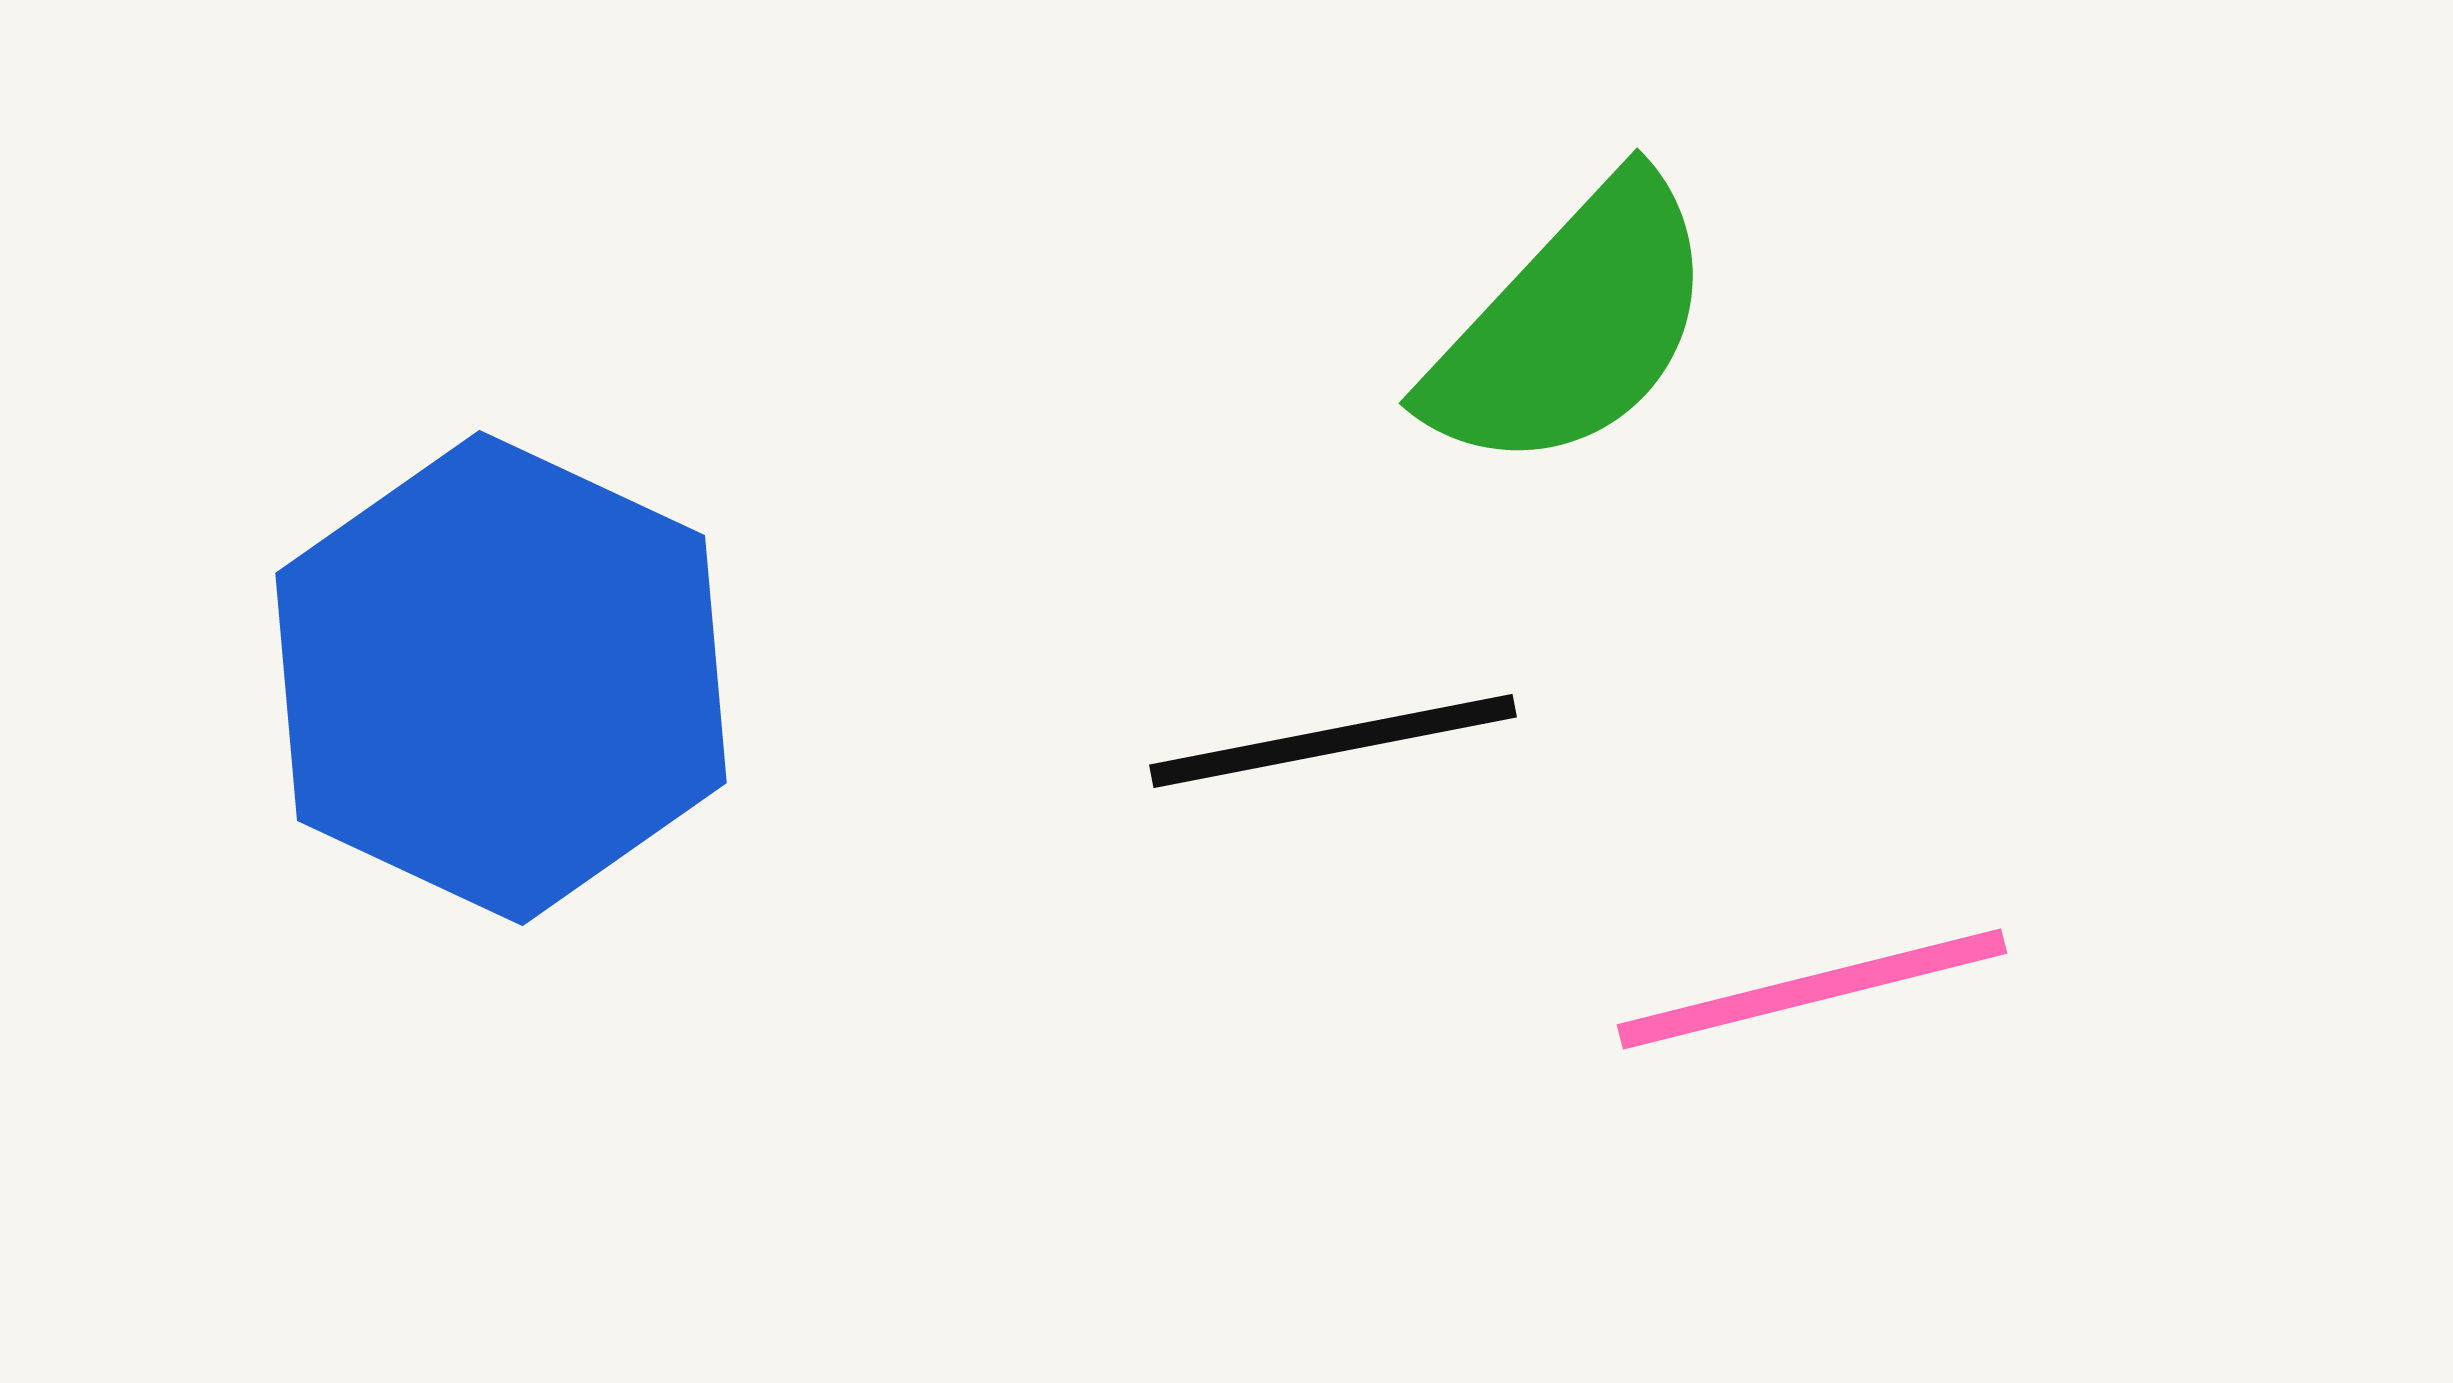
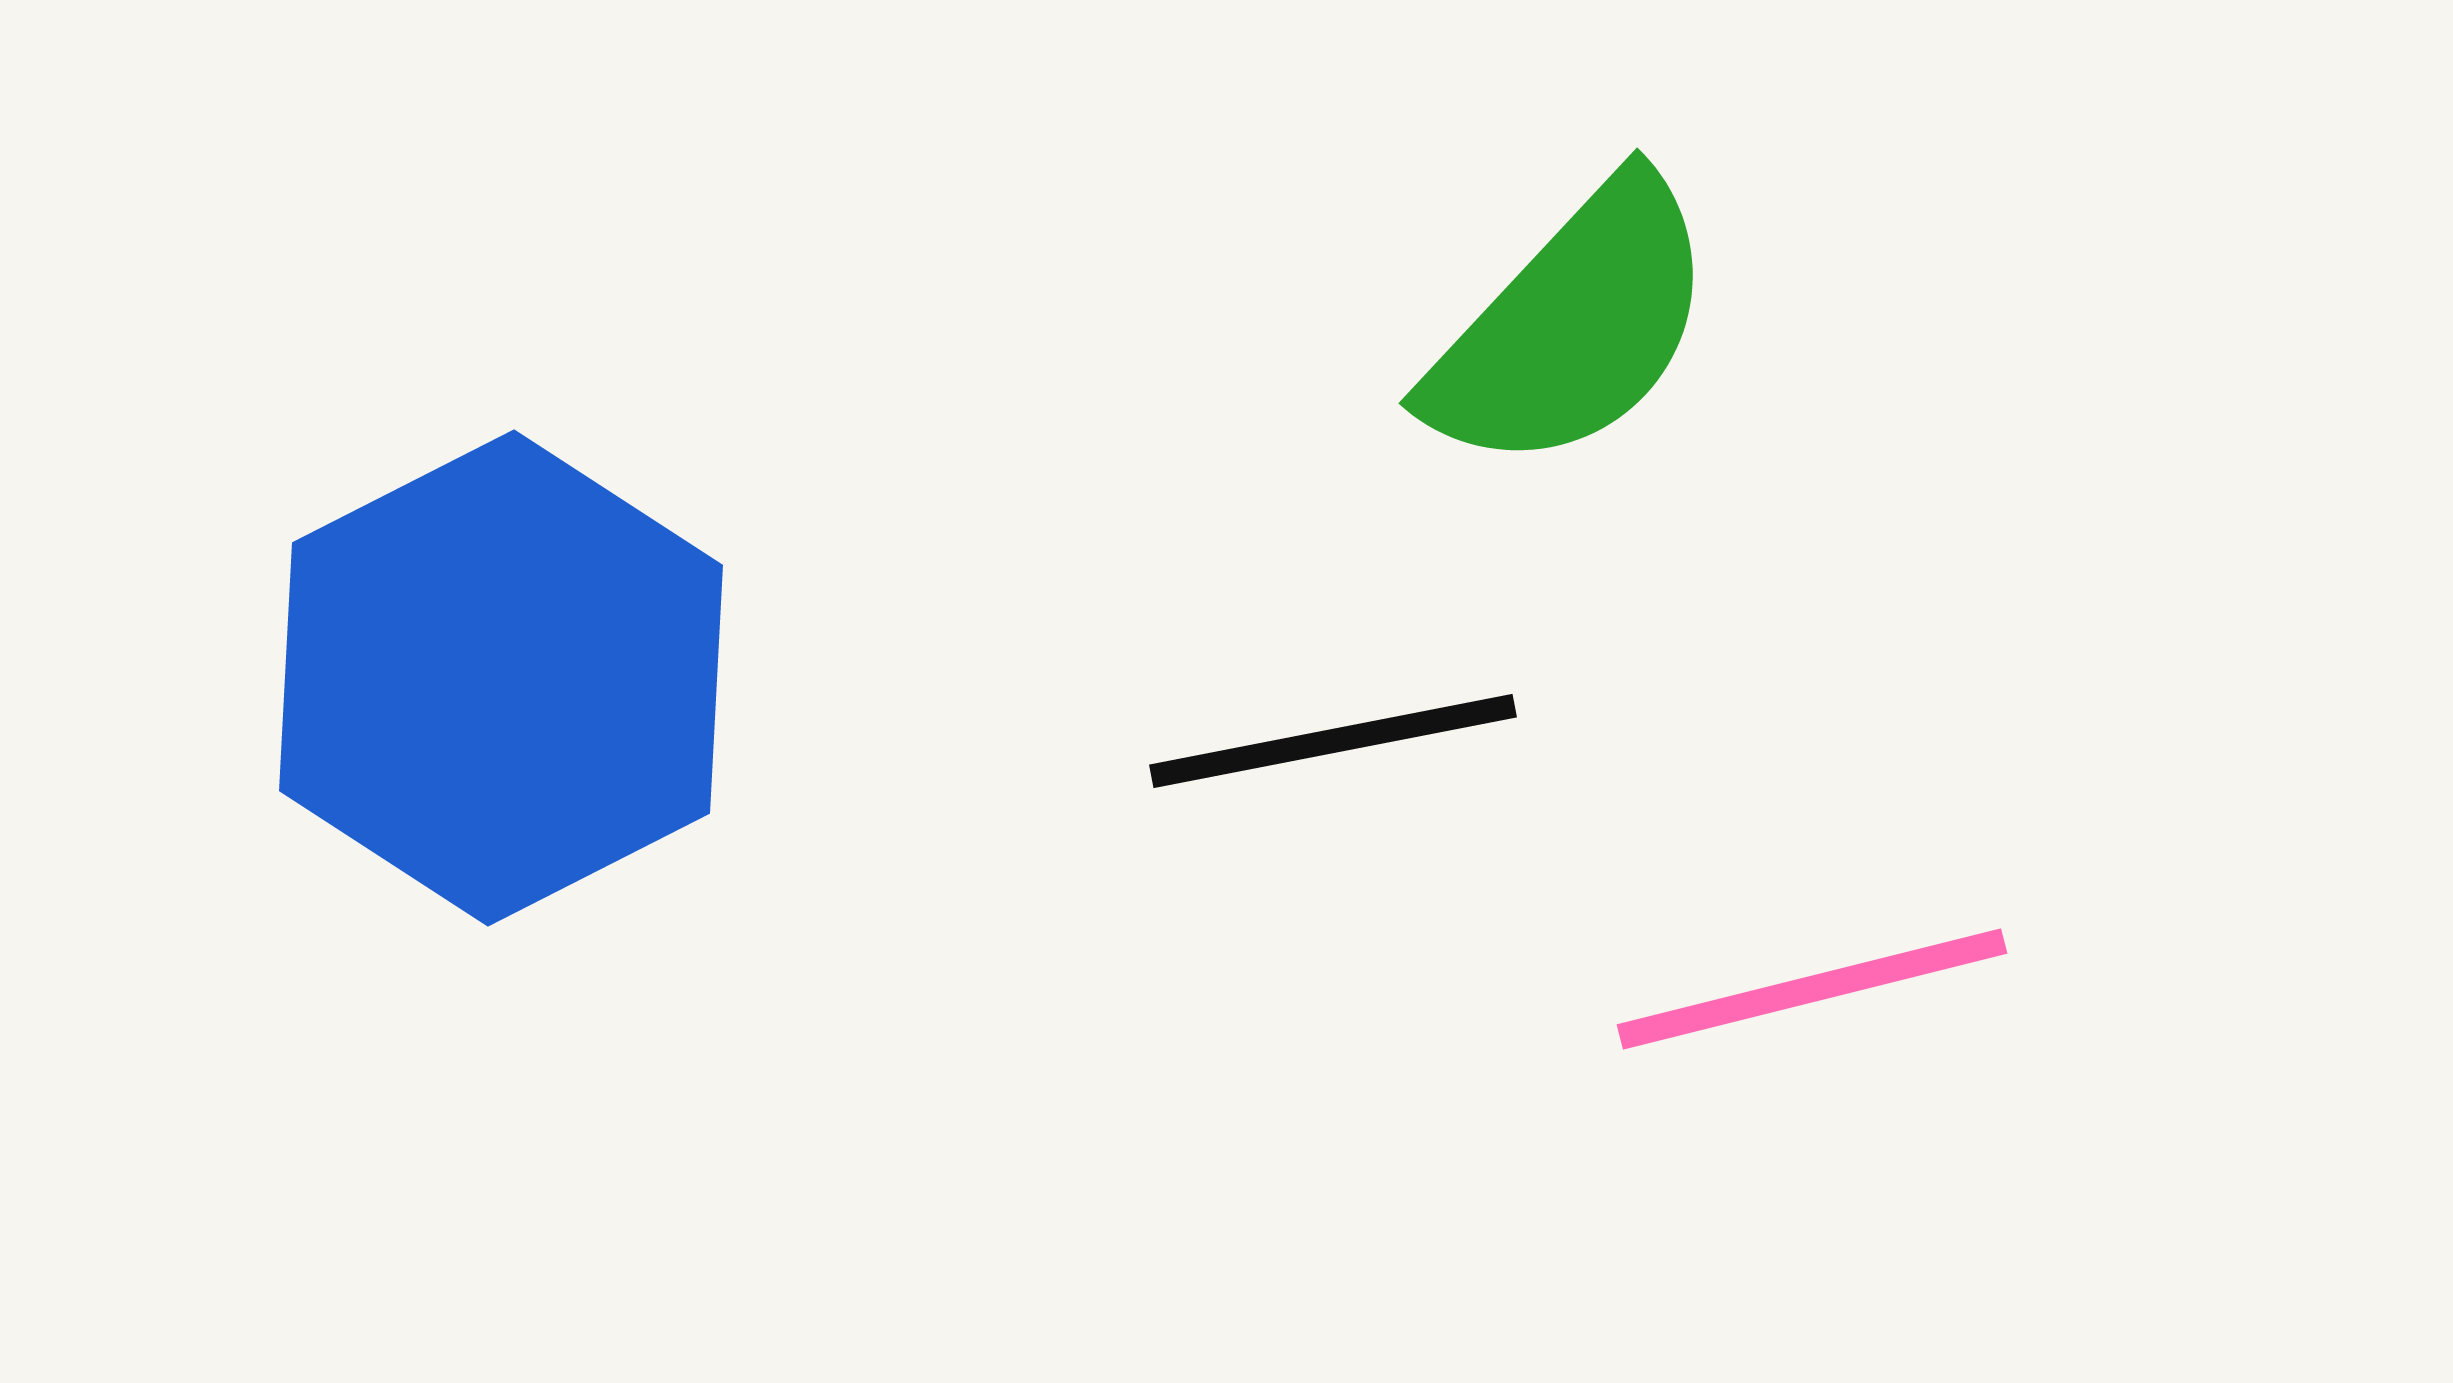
blue hexagon: rotated 8 degrees clockwise
